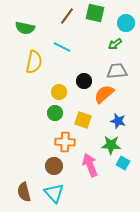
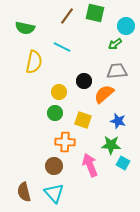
cyan circle: moved 3 px down
